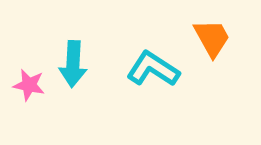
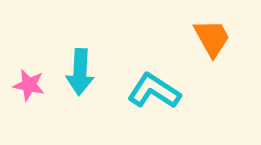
cyan arrow: moved 7 px right, 8 px down
cyan L-shape: moved 1 px right, 22 px down
